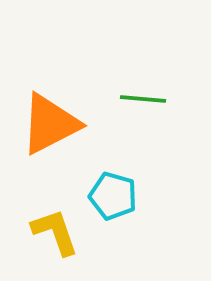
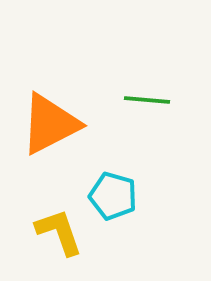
green line: moved 4 px right, 1 px down
yellow L-shape: moved 4 px right
